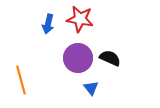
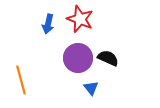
red star: rotated 12 degrees clockwise
black semicircle: moved 2 px left
